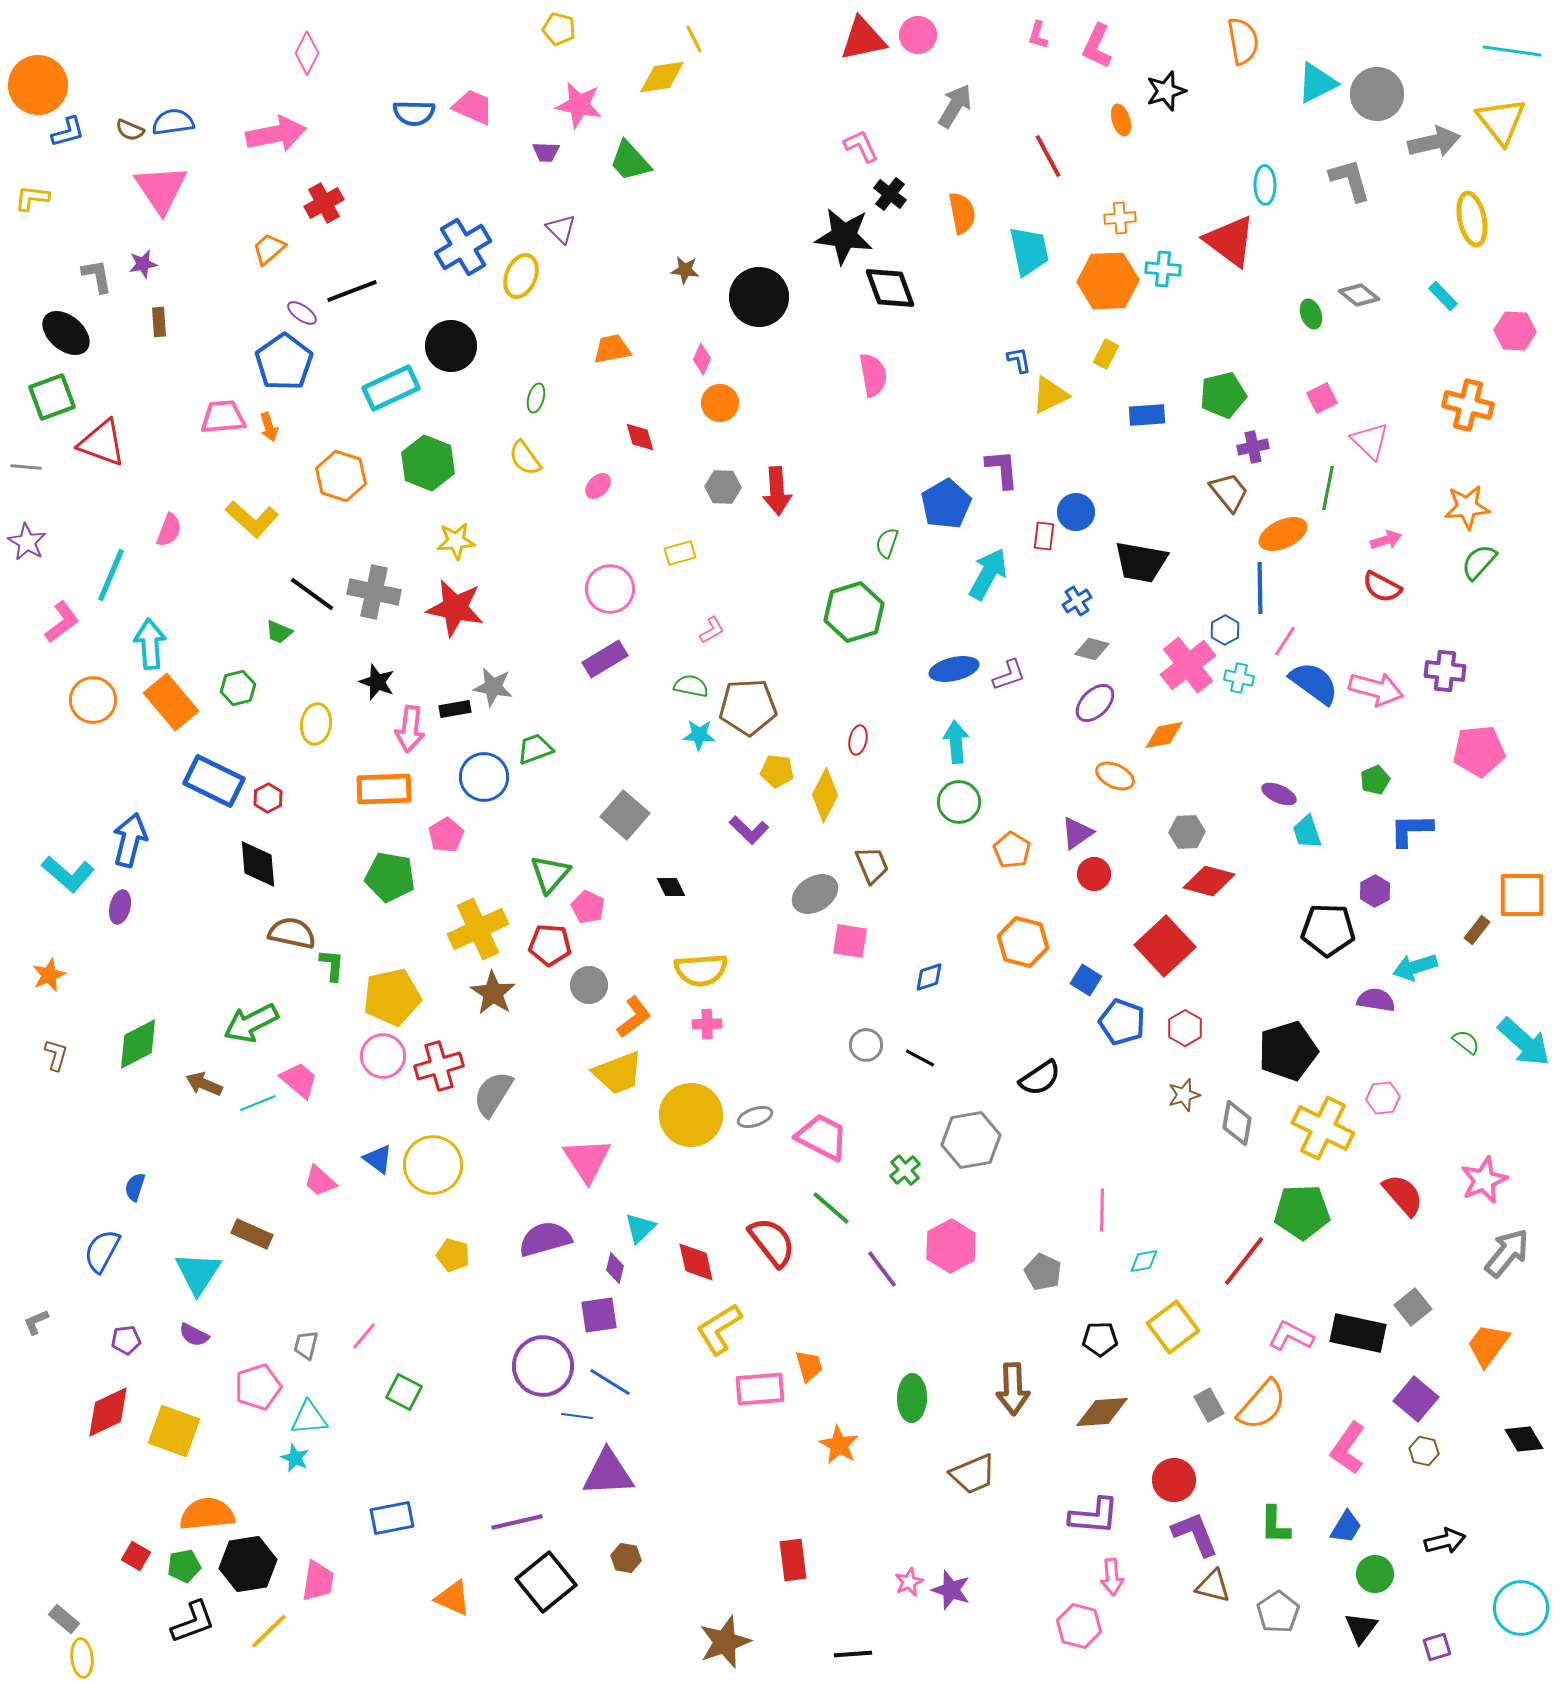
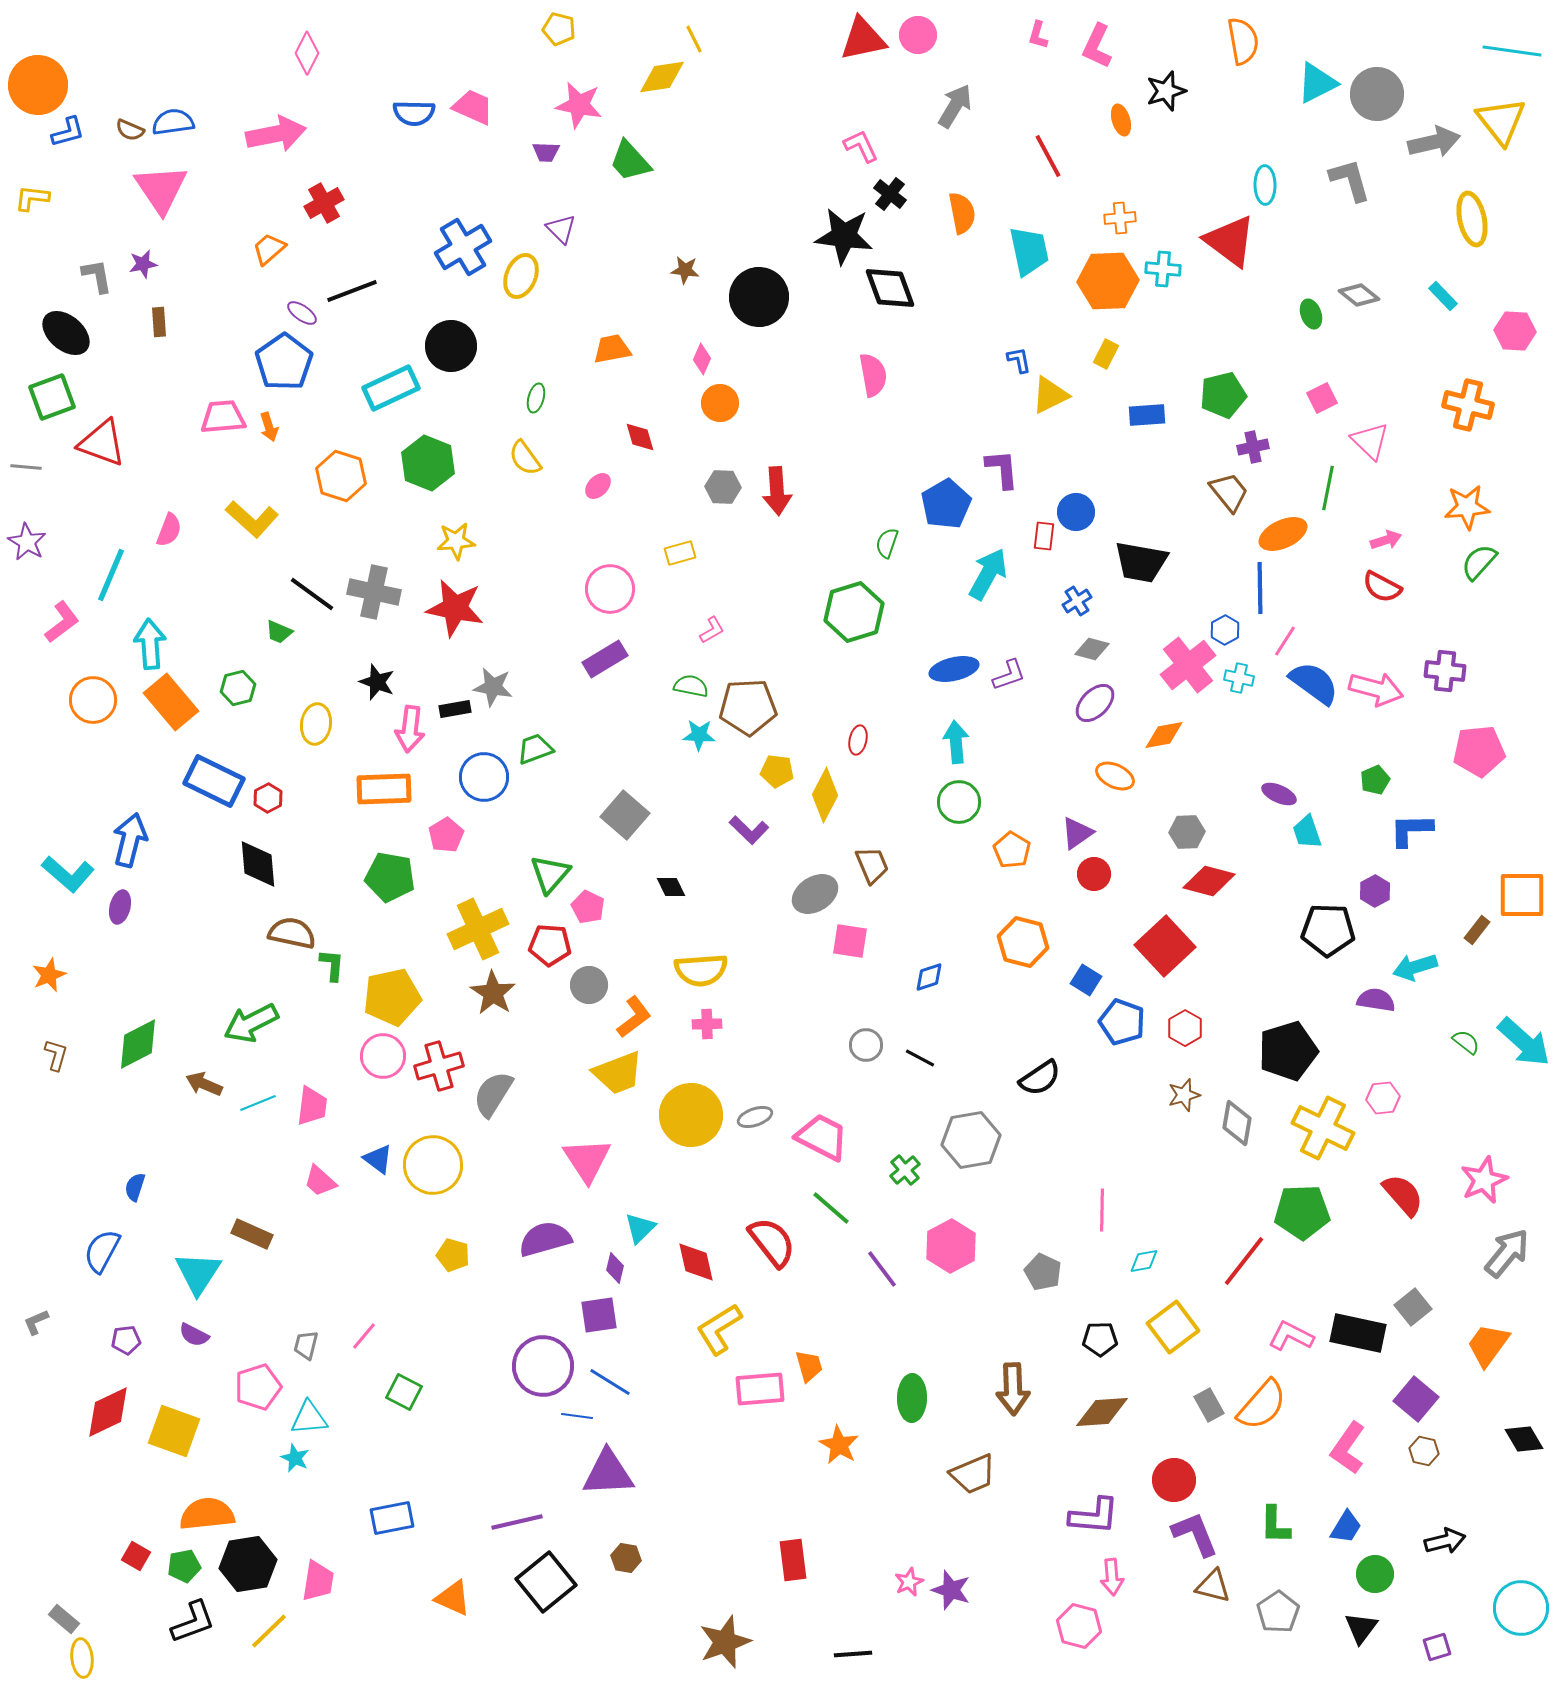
pink trapezoid at (299, 1080): moved 13 px right, 26 px down; rotated 57 degrees clockwise
